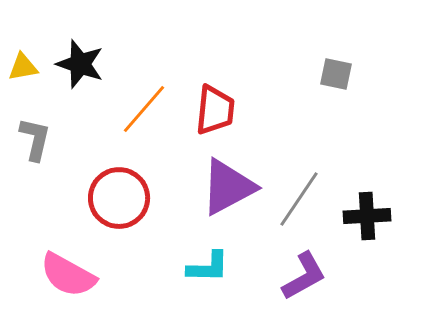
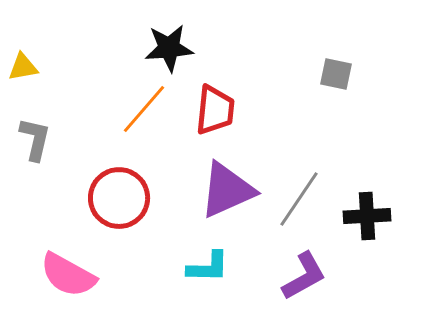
black star: moved 89 px right, 16 px up; rotated 24 degrees counterclockwise
purple triangle: moved 1 px left, 3 px down; rotated 4 degrees clockwise
